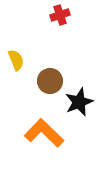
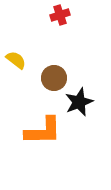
yellow semicircle: rotated 30 degrees counterclockwise
brown circle: moved 4 px right, 3 px up
orange L-shape: moved 1 px left, 2 px up; rotated 135 degrees clockwise
